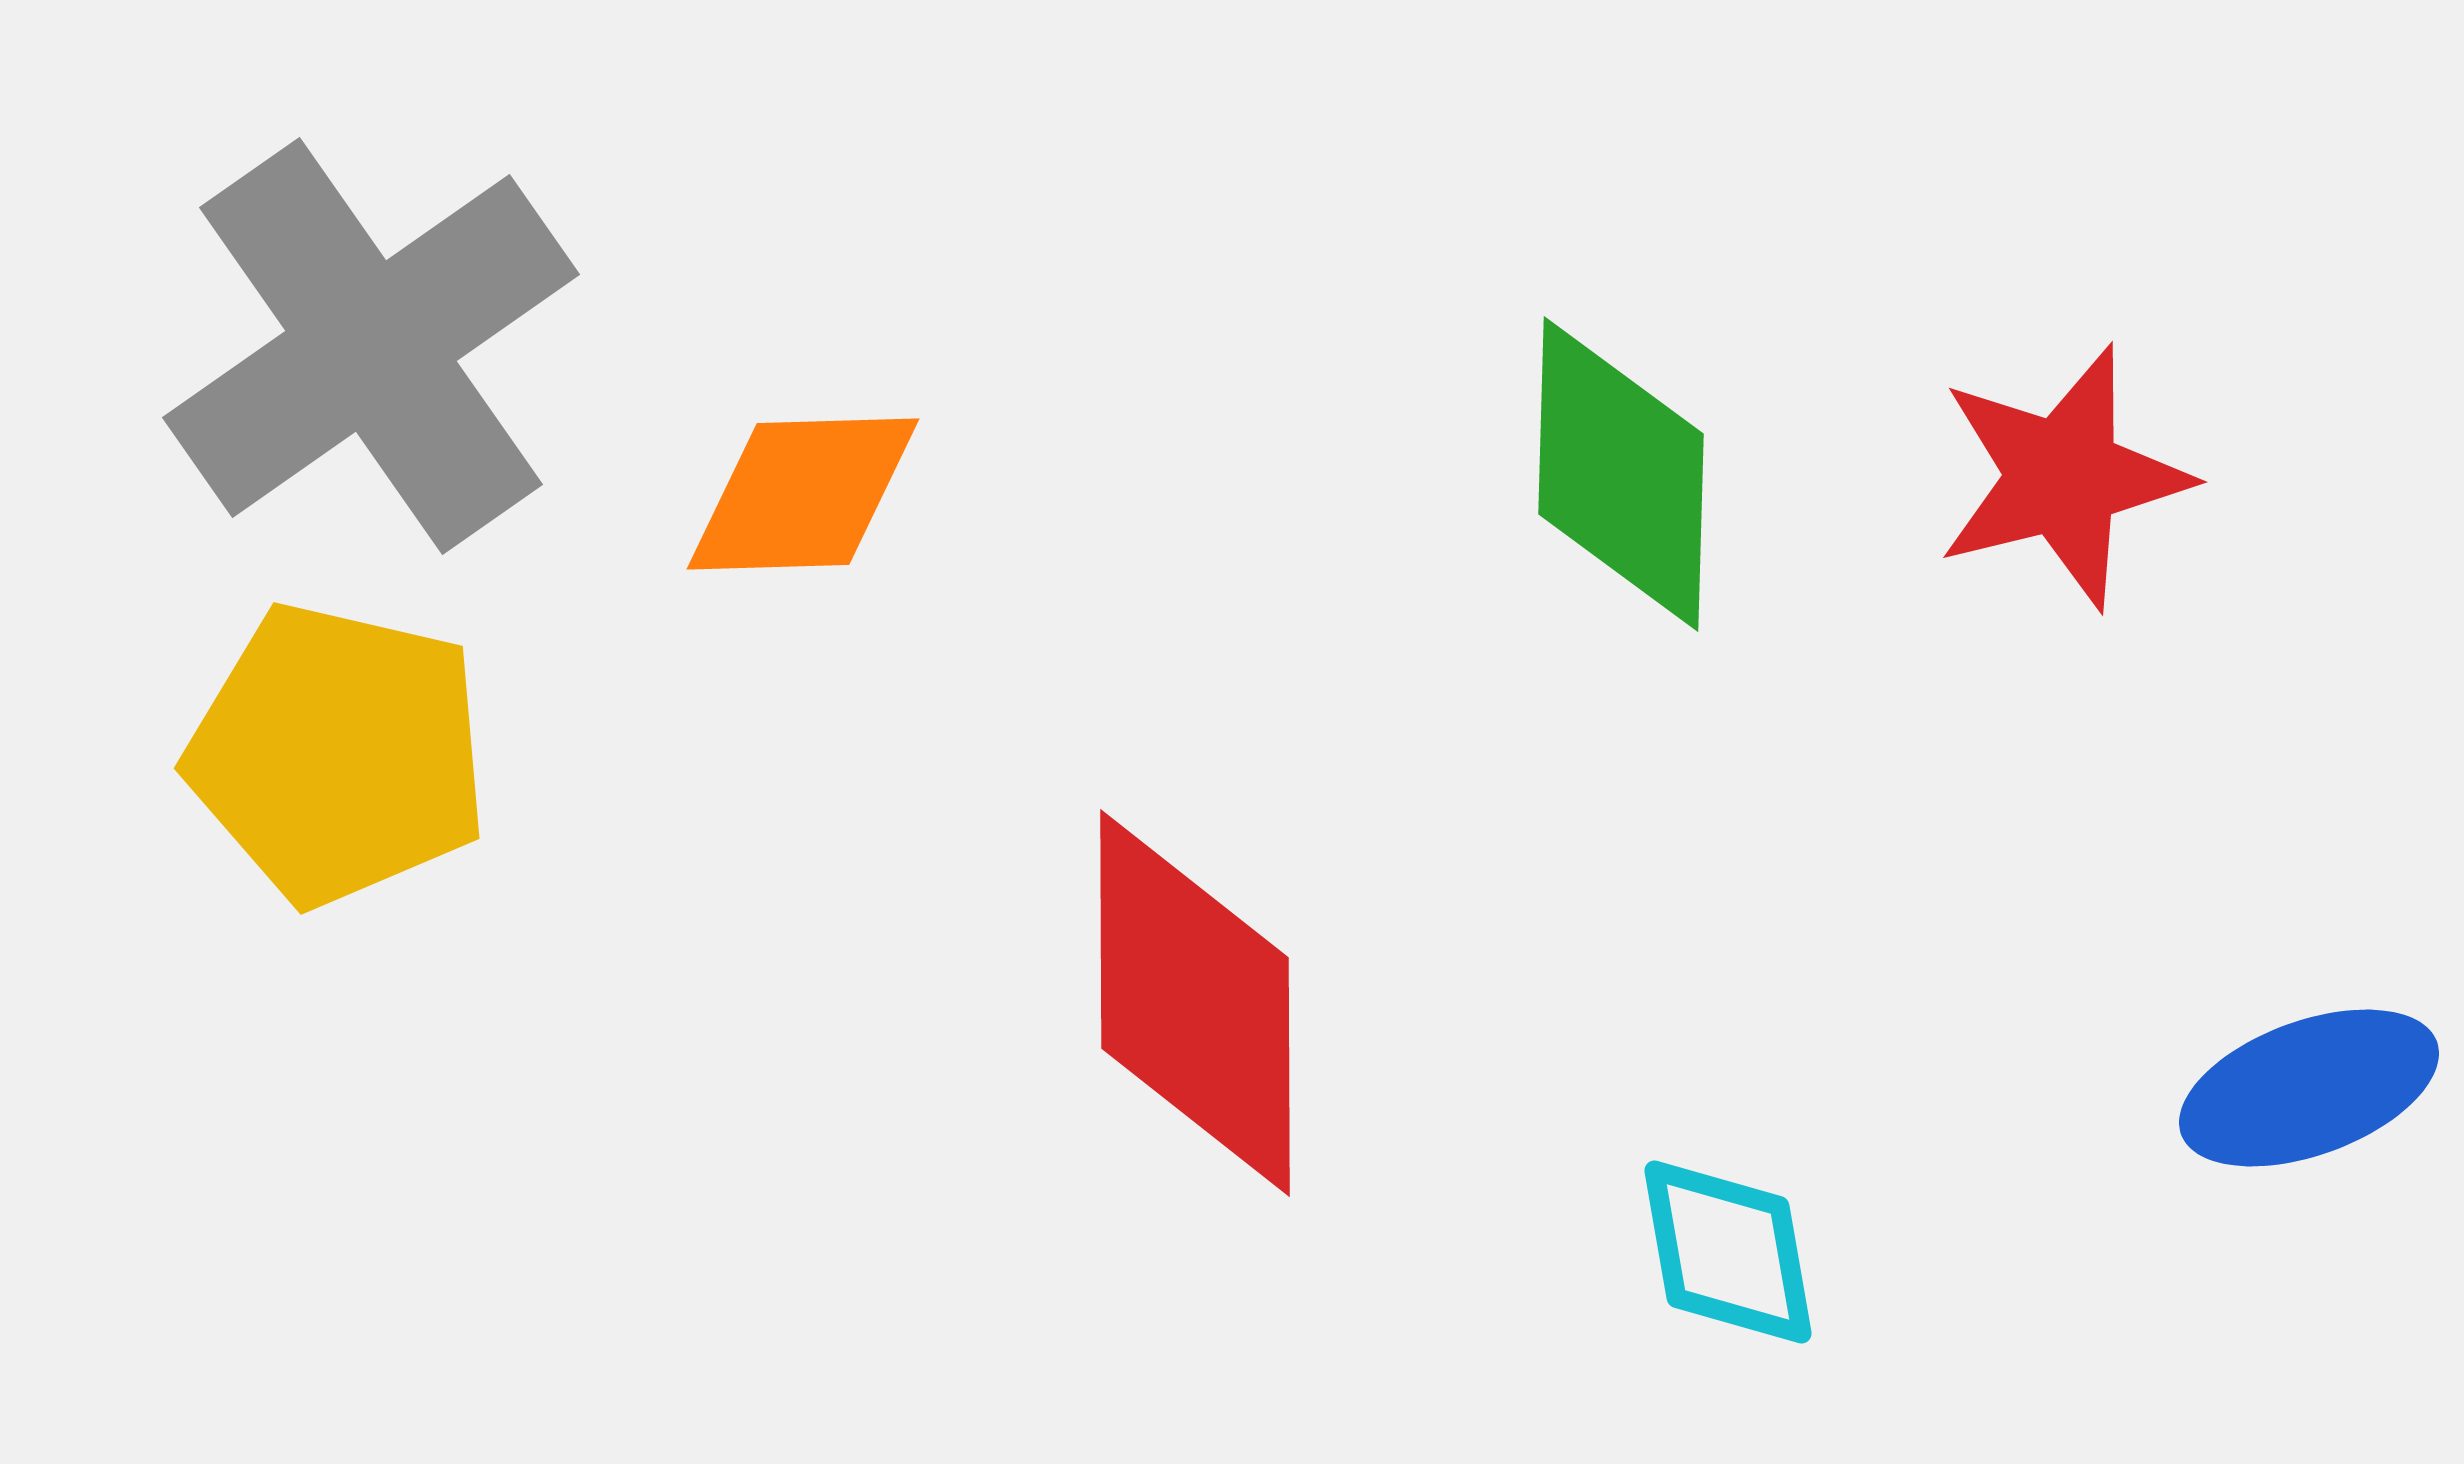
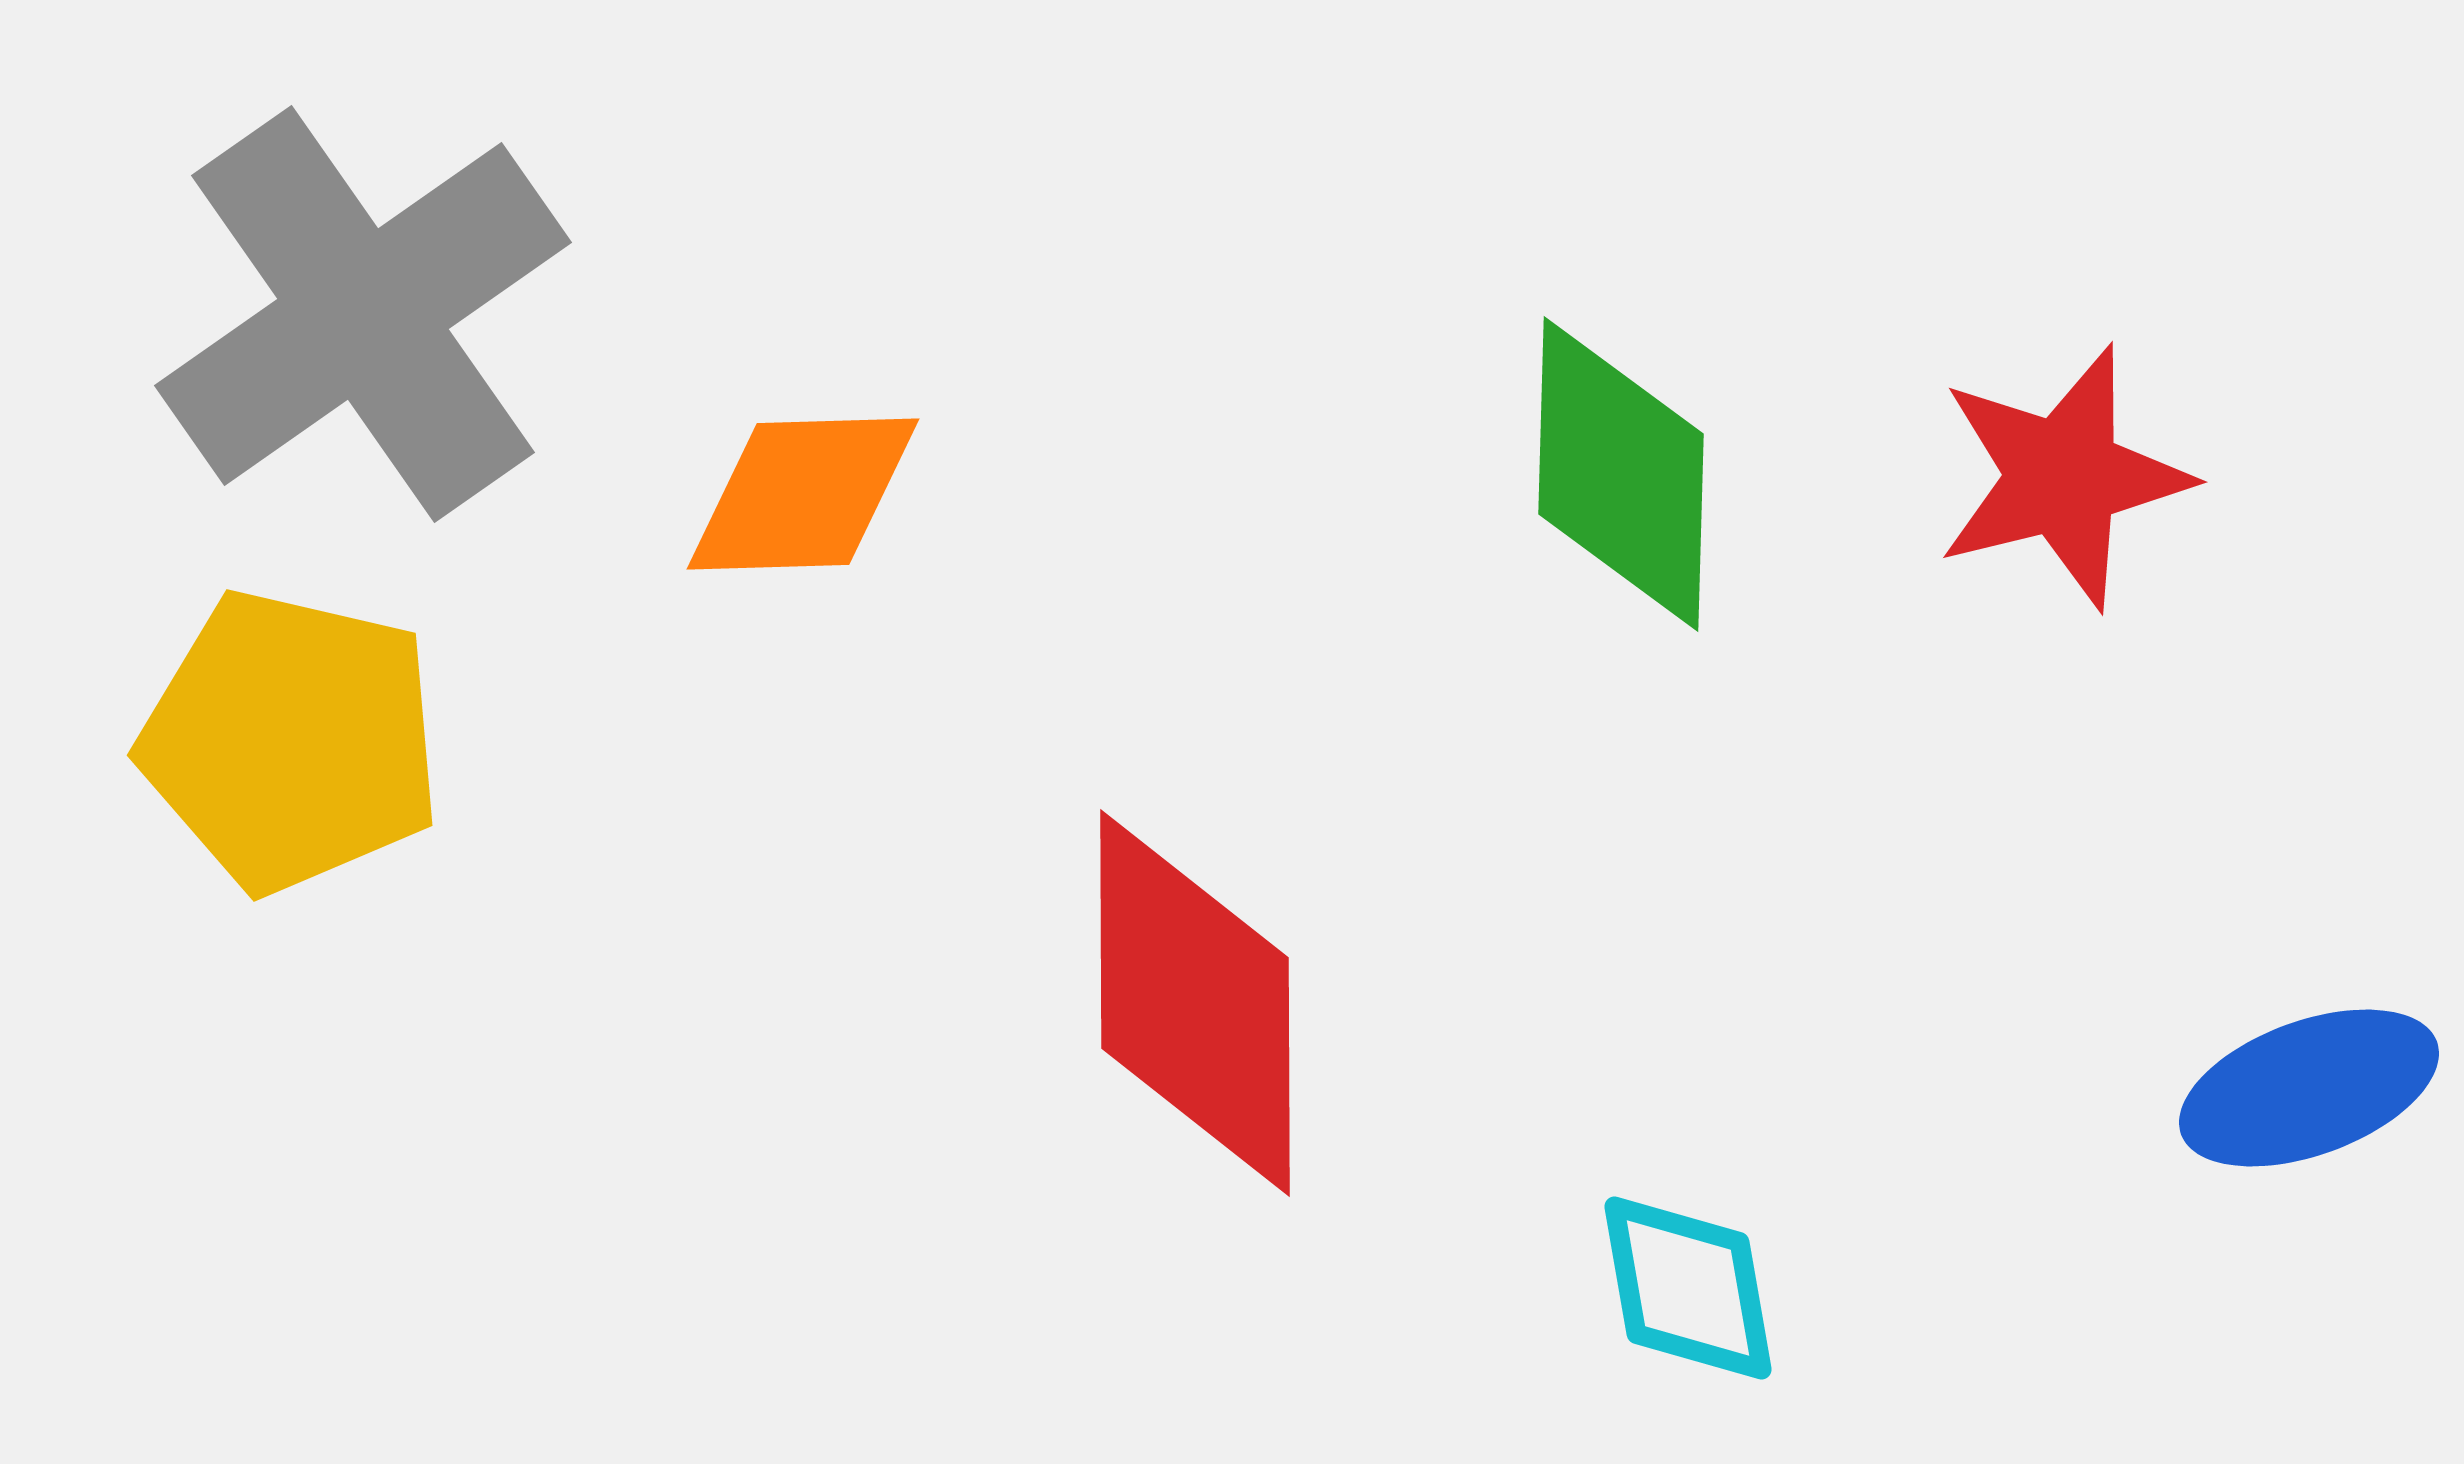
gray cross: moved 8 px left, 32 px up
yellow pentagon: moved 47 px left, 13 px up
cyan diamond: moved 40 px left, 36 px down
